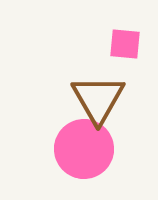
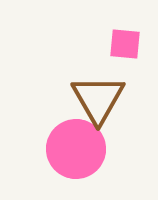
pink circle: moved 8 px left
